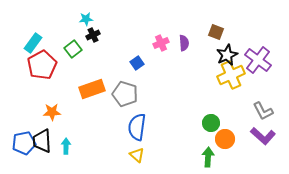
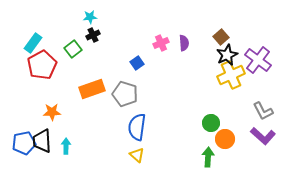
cyan star: moved 4 px right, 2 px up
brown square: moved 5 px right, 5 px down; rotated 28 degrees clockwise
